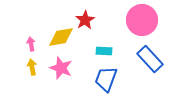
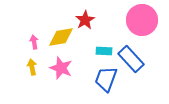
pink arrow: moved 3 px right, 2 px up
blue rectangle: moved 19 px left
